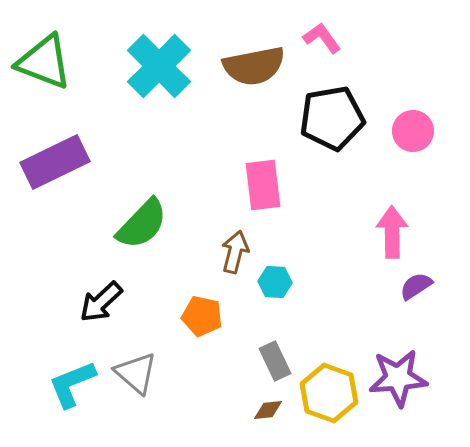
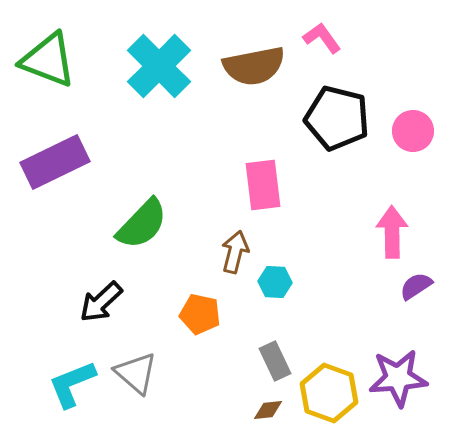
green triangle: moved 4 px right, 2 px up
black pentagon: moved 5 px right; rotated 24 degrees clockwise
orange pentagon: moved 2 px left, 2 px up
